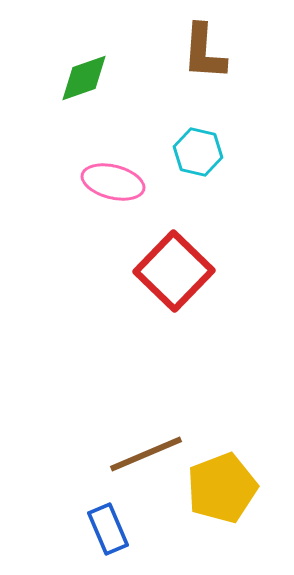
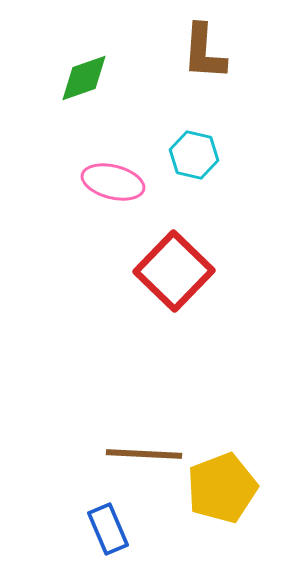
cyan hexagon: moved 4 px left, 3 px down
brown line: moved 2 px left; rotated 26 degrees clockwise
